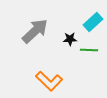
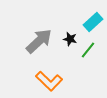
gray arrow: moved 4 px right, 10 px down
black star: rotated 16 degrees clockwise
green line: moved 1 px left; rotated 54 degrees counterclockwise
